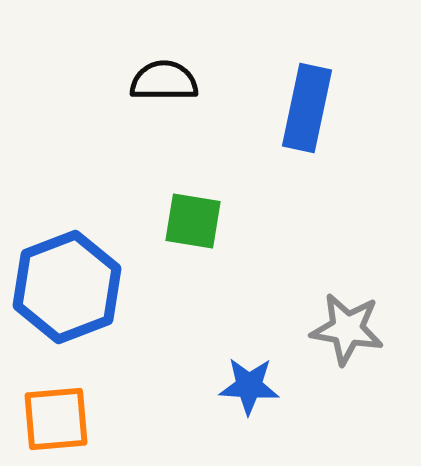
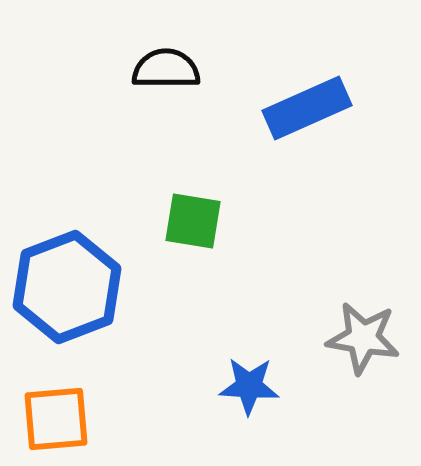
black semicircle: moved 2 px right, 12 px up
blue rectangle: rotated 54 degrees clockwise
gray star: moved 16 px right, 9 px down
